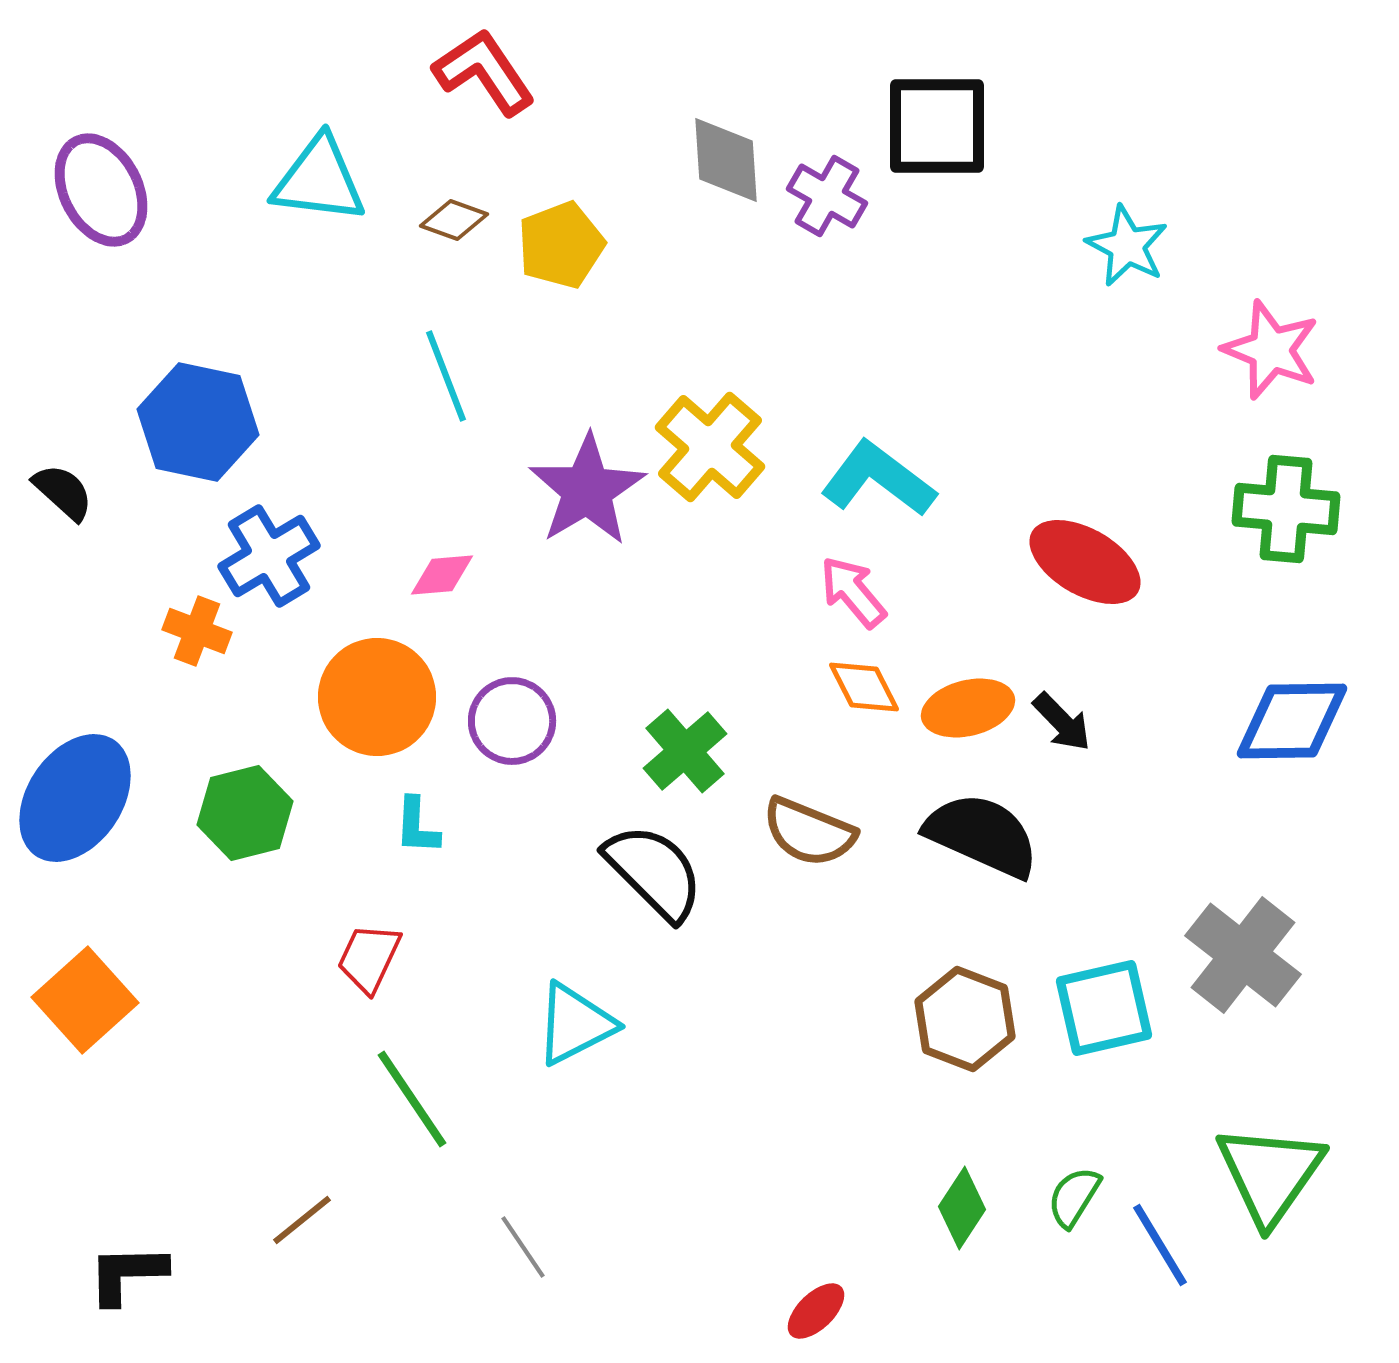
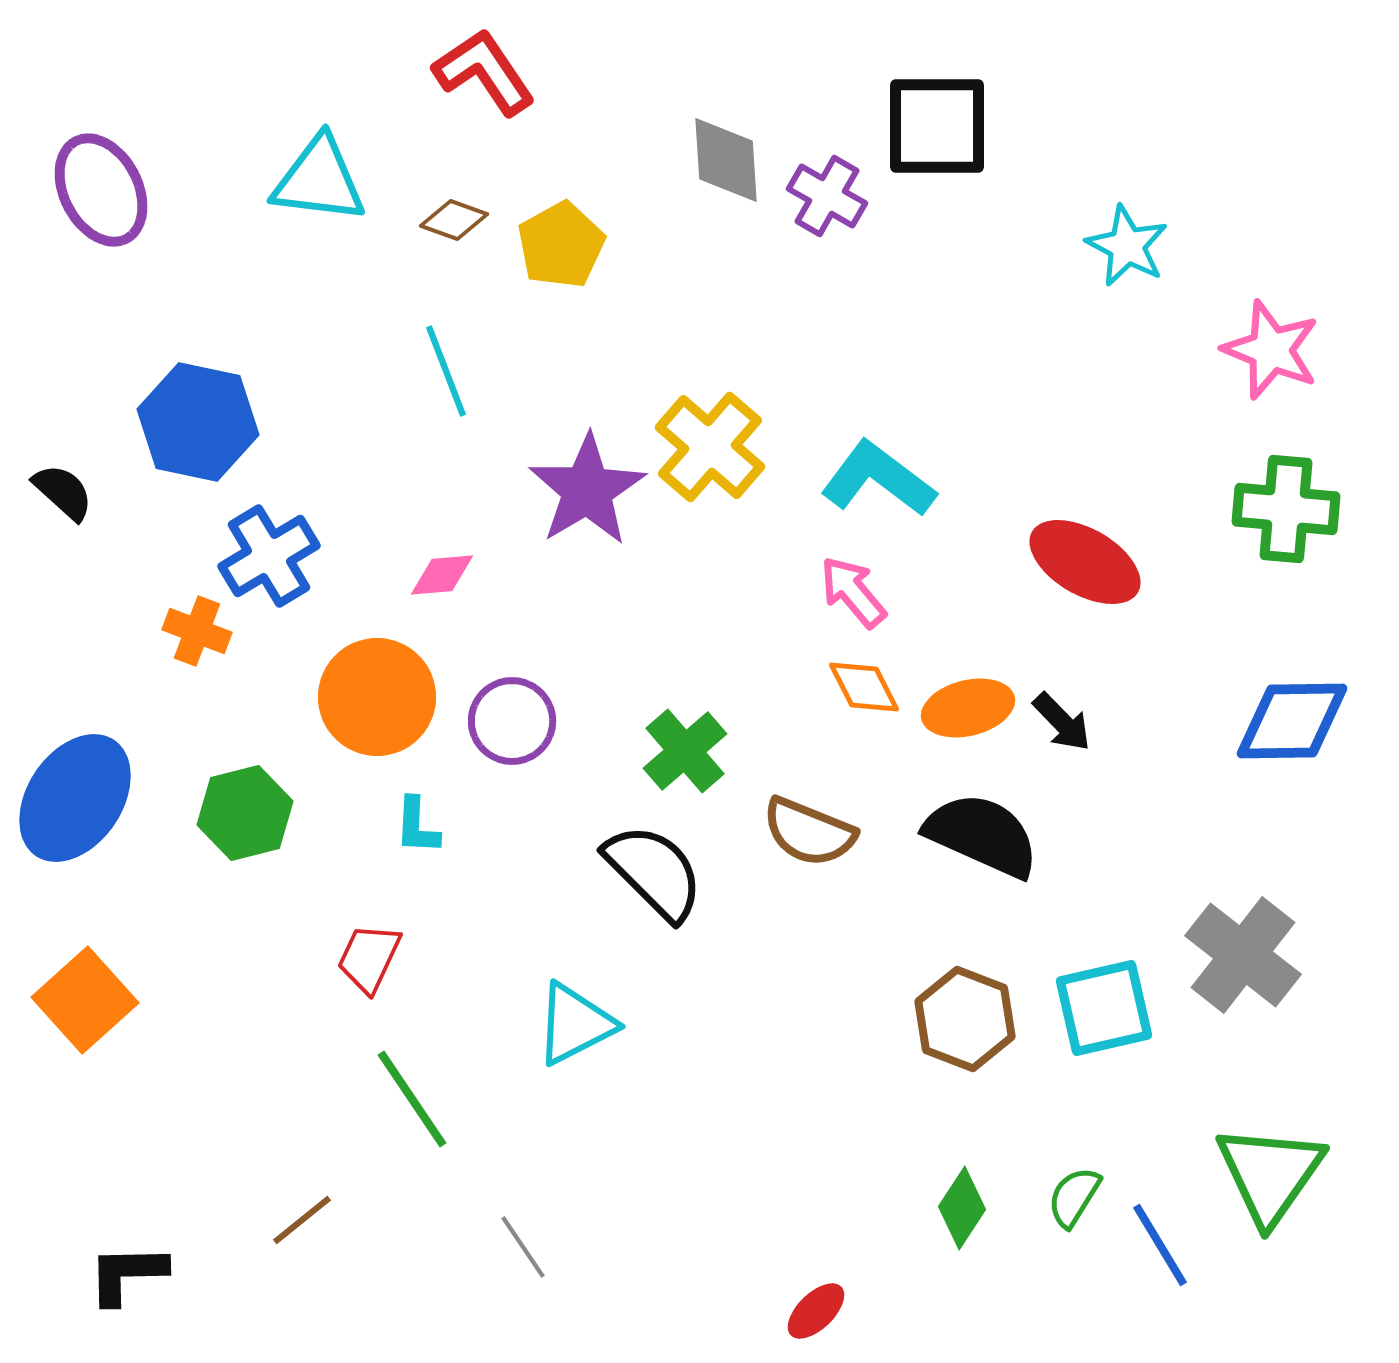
yellow pentagon at (561, 245): rotated 8 degrees counterclockwise
cyan line at (446, 376): moved 5 px up
